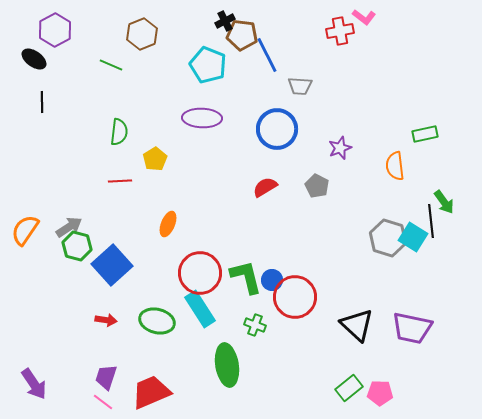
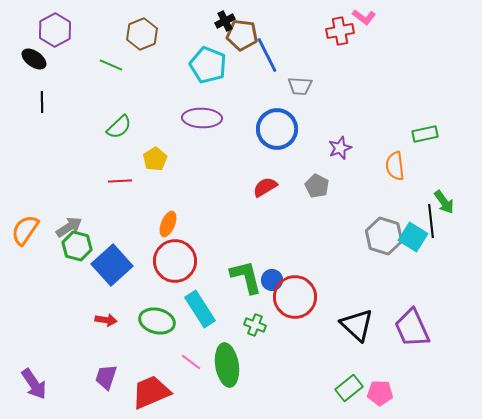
green semicircle at (119, 132): moved 5 px up; rotated 40 degrees clockwise
gray hexagon at (388, 238): moved 4 px left, 2 px up
red circle at (200, 273): moved 25 px left, 12 px up
purple trapezoid at (412, 328): rotated 54 degrees clockwise
pink line at (103, 402): moved 88 px right, 40 px up
